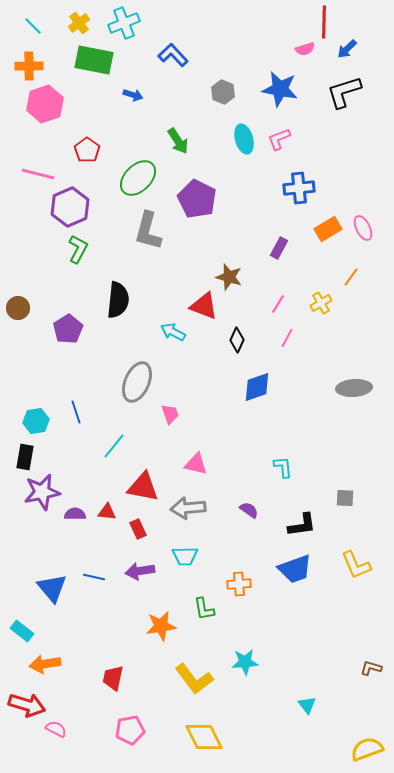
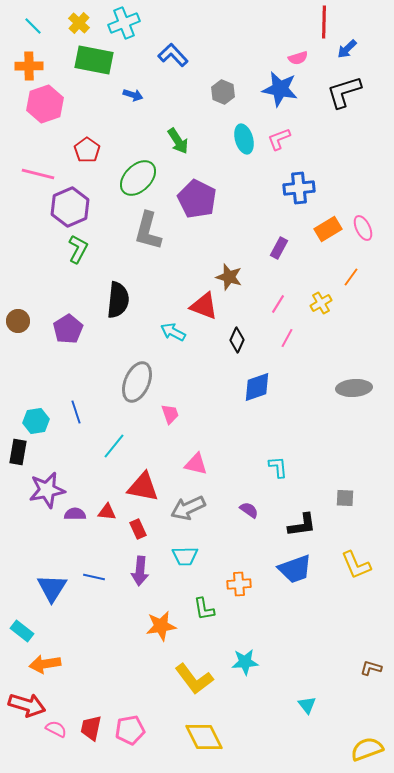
yellow cross at (79, 23): rotated 10 degrees counterclockwise
pink semicircle at (305, 49): moved 7 px left, 9 px down
brown circle at (18, 308): moved 13 px down
black rectangle at (25, 457): moved 7 px left, 5 px up
cyan L-shape at (283, 467): moved 5 px left
purple star at (42, 492): moved 5 px right, 2 px up
gray arrow at (188, 508): rotated 20 degrees counterclockwise
purple arrow at (140, 571): rotated 76 degrees counterclockwise
blue triangle at (52, 588): rotated 12 degrees clockwise
red trapezoid at (113, 678): moved 22 px left, 50 px down
